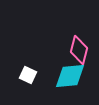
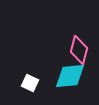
white square: moved 2 px right, 8 px down
